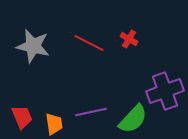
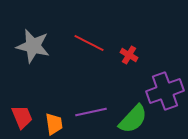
red cross: moved 16 px down
